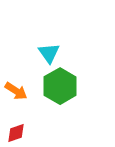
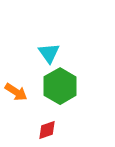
orange arrow: moved 1 px down
red diamond: moved 31 px right, 3 px up
